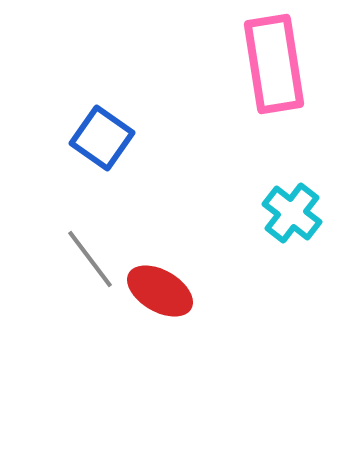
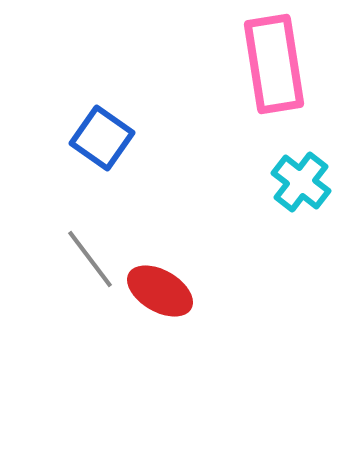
cyan cross: moved 9 px right, 31 px up
